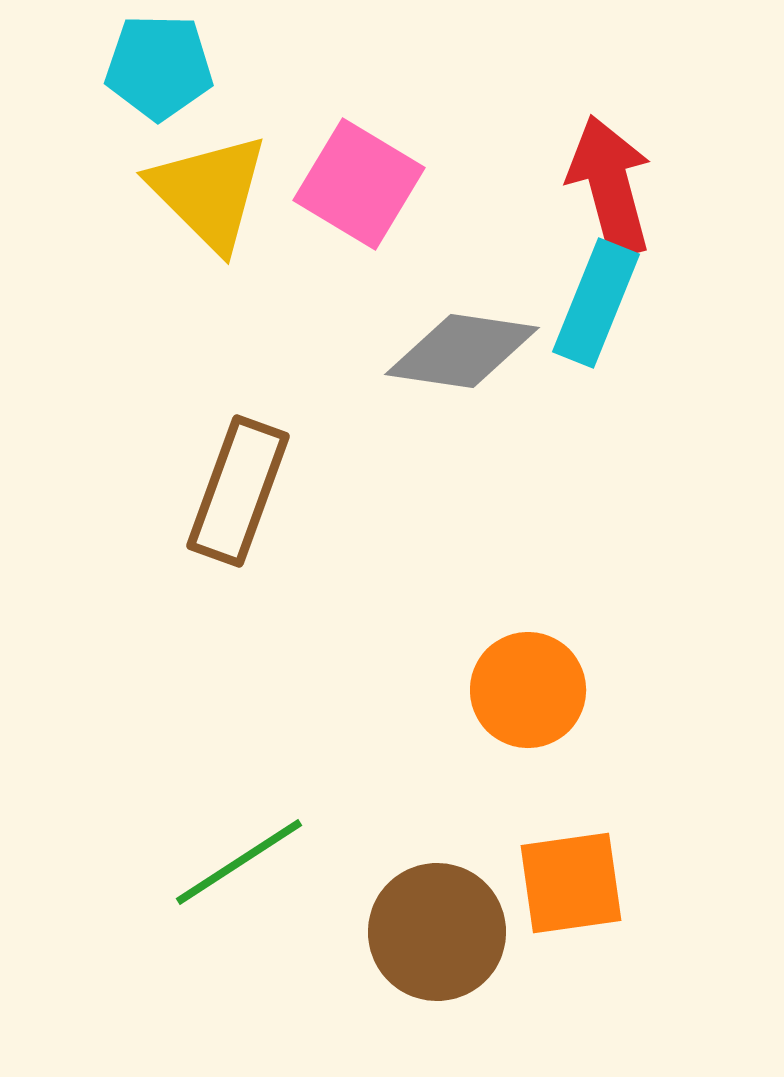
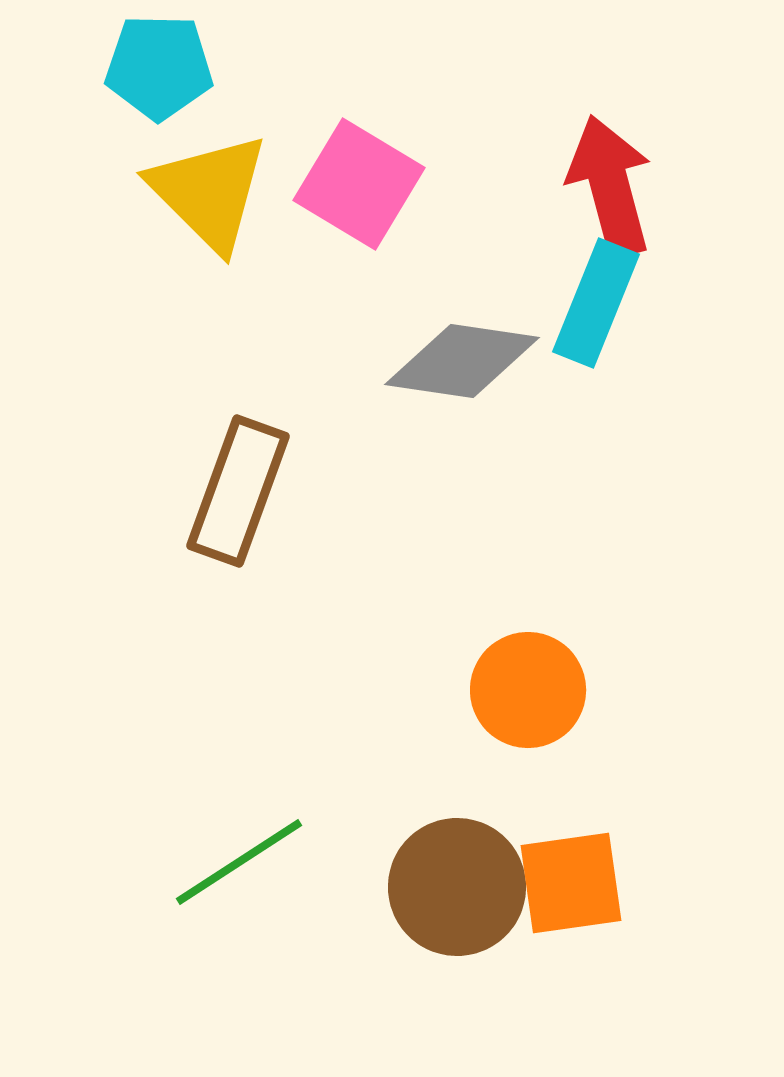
gray diamond: moved 10 px down
brown circle: moved 20 px right, 45 px up
